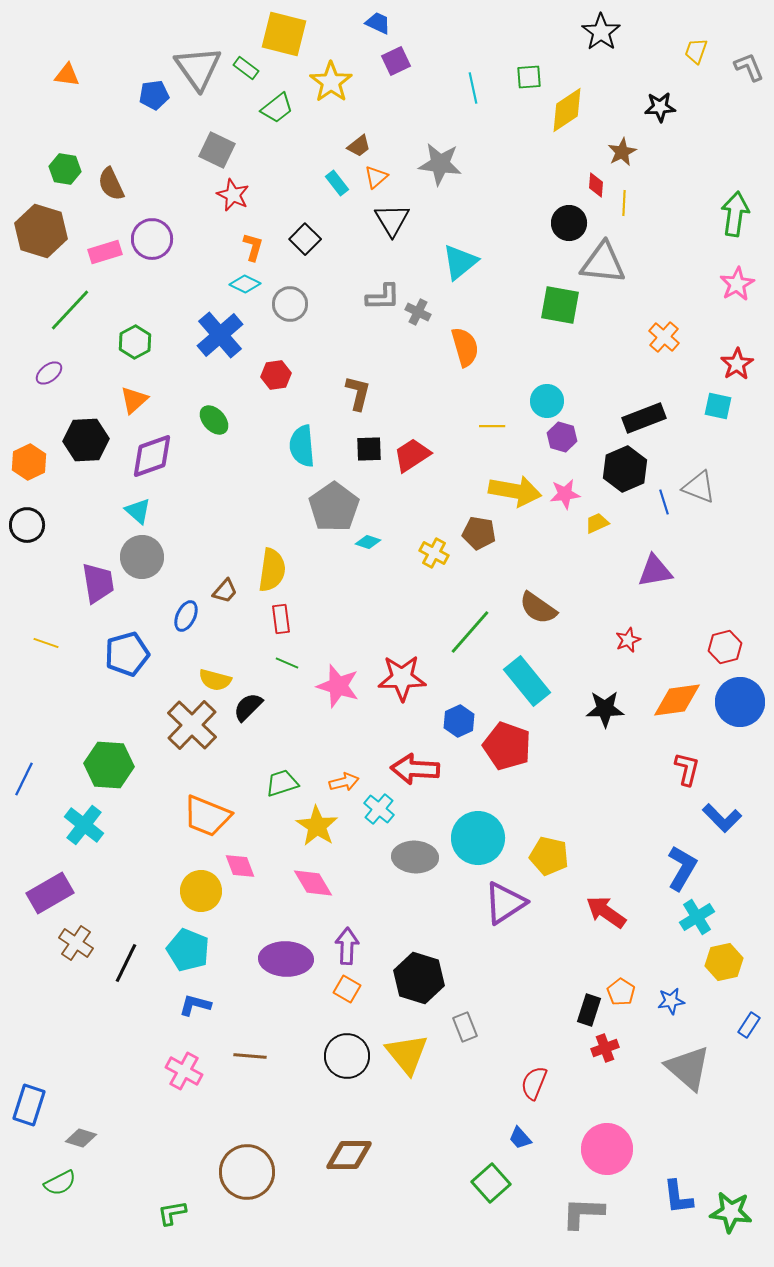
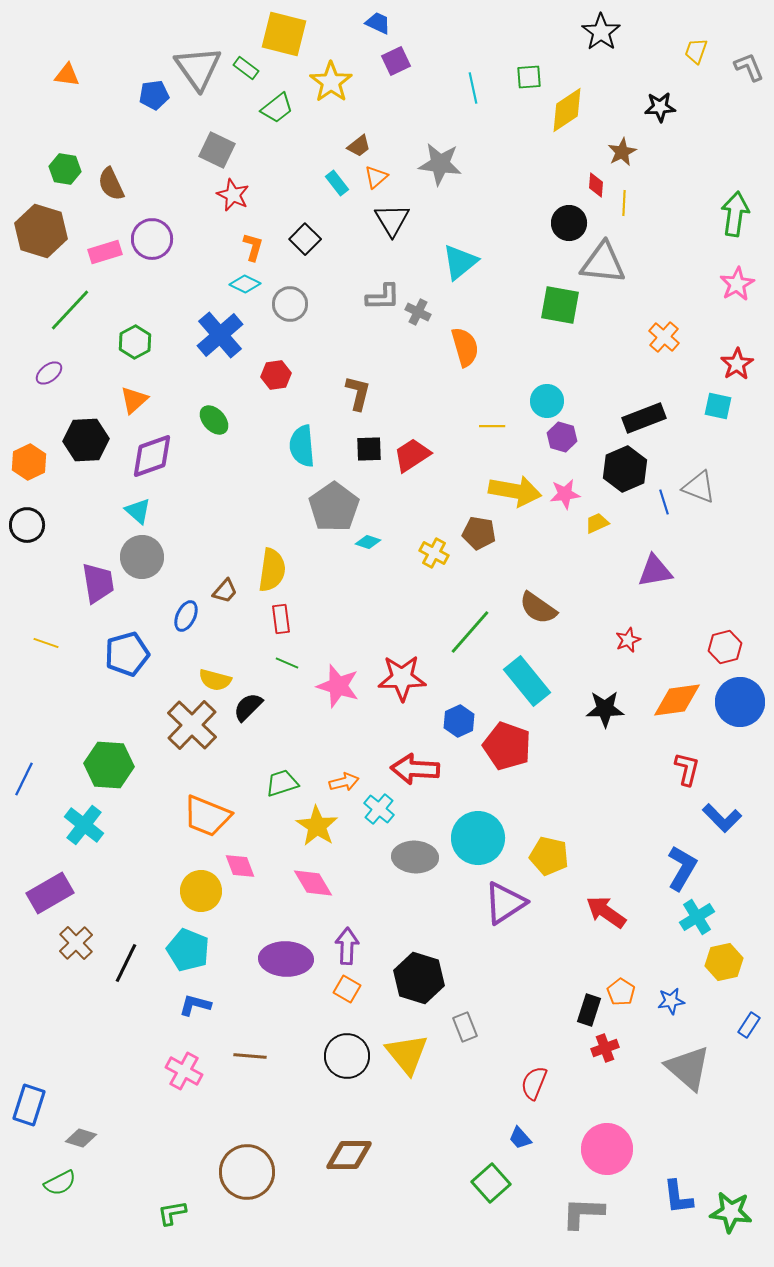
brown cross at (76, 943): rotated 12 degrees clockwise
